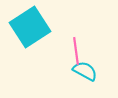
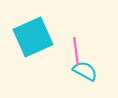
cyan square: moved 3 px right, 10 px down; rotated 9 degrees clockwise
